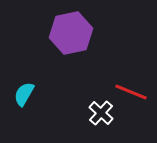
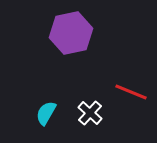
cyan semicircle: moved 22 px right, 19 px down
white cross: moved 11 px left
